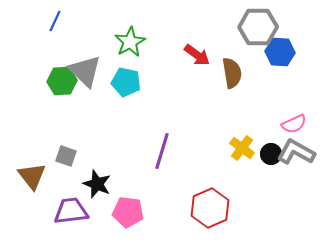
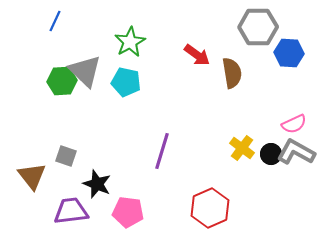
blue hexagon: moved 9 px right, 1 px down
